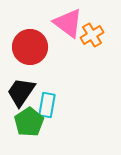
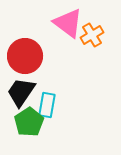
red circle: moved 5 px left, 9 px down
